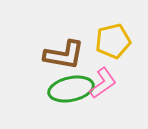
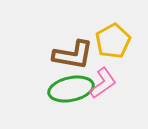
yellow pentagon: rotated 16 degrees counterclockwise
brown L-shape: moved 9 px right
